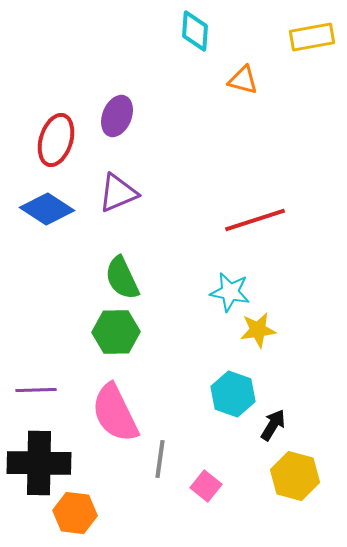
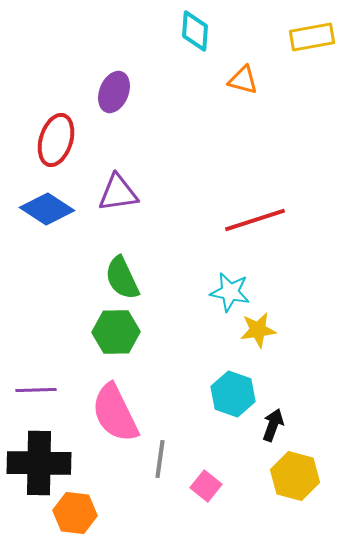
purple ellipse: moved 3 px left, 24 px up
purple triangle: rotated 15 degrees clockwise
black arrow: rotated 12 degrees counterclockwise
